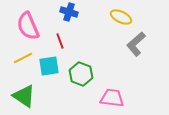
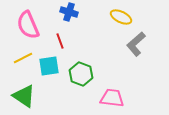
pink semicircle: moved 1 px up
